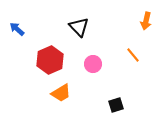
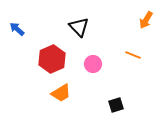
orange arrow: moved 1 px up; rotated 18 degrees clockwise
orange line: rotated 28 degrees counterclockwise
red hexagon: moved 2 px right, 1 px up
